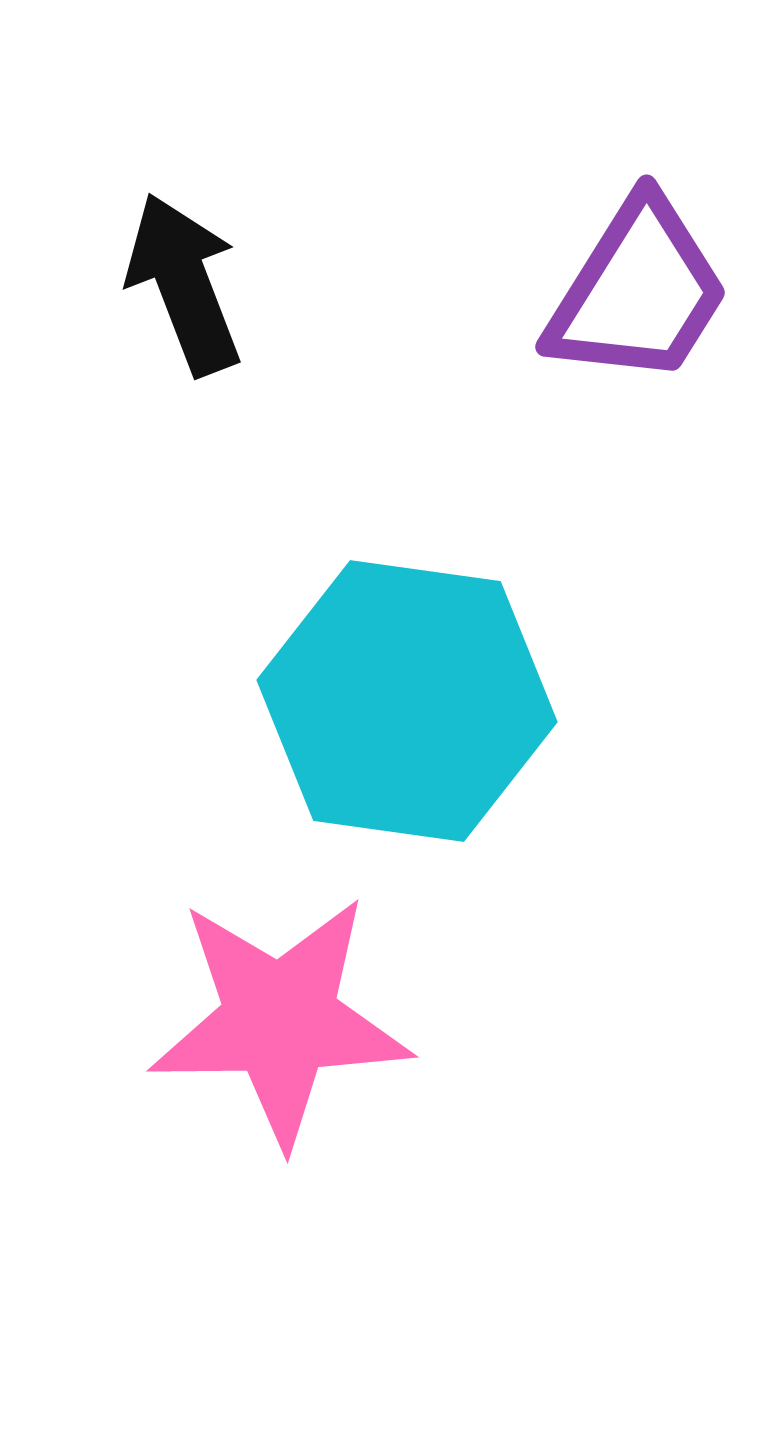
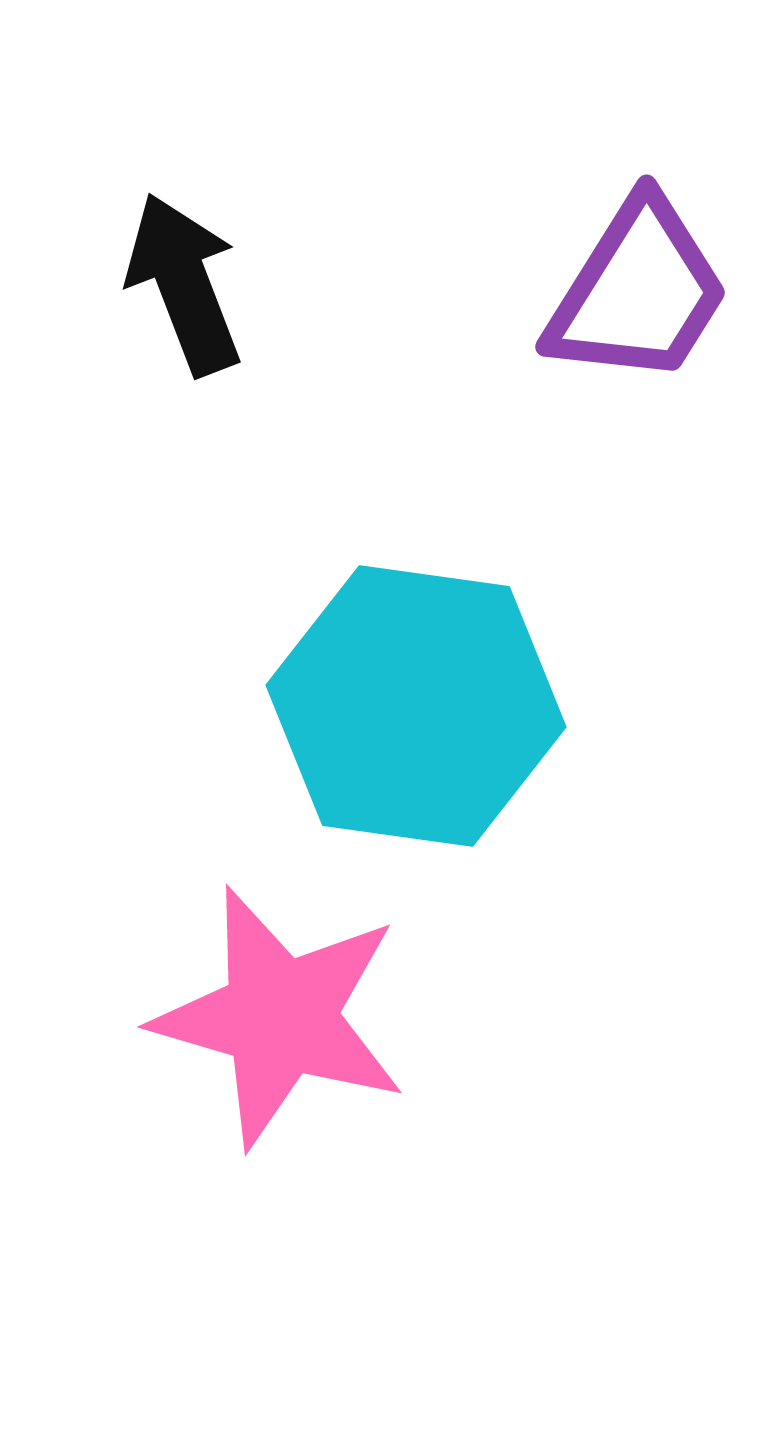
cyan hexagon: moved 9 px right, 5 px down
pink star: moved 3 px up; rotated 17 degrees clockwise
